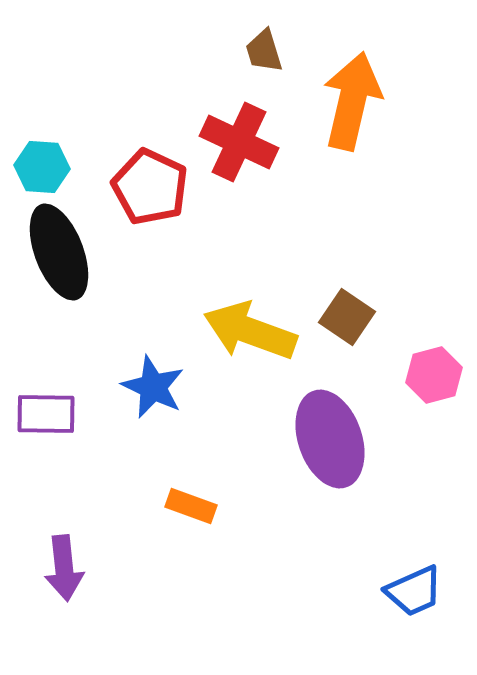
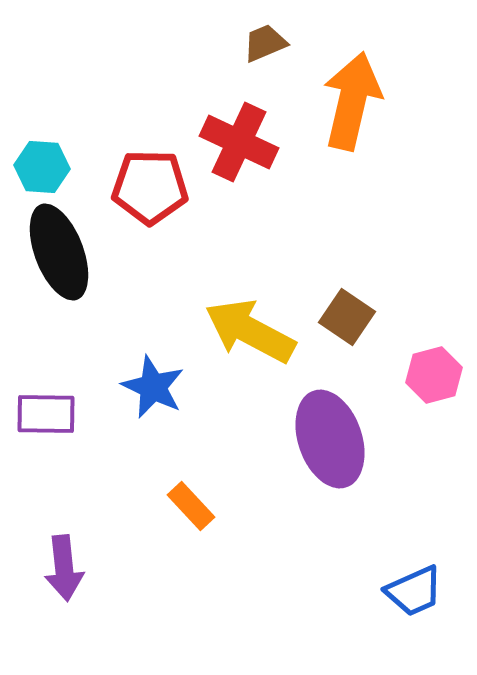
brown trapezoid: moved 1 px right, 8 px up; rotated 84 degrees clockwise
red pentagon: rotated 24 degrees counterclockwise
yellow arrow: rotated 8 degrees clockwise
orange rectangle: rotated 27 degrees clockwise
